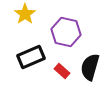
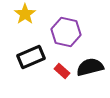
black semicircle: rotated 60 degrees clockwise
